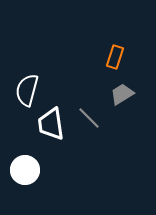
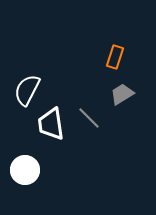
white semicircle: rotated 12 degrees clockwise
